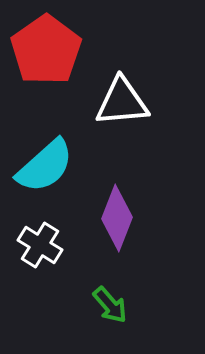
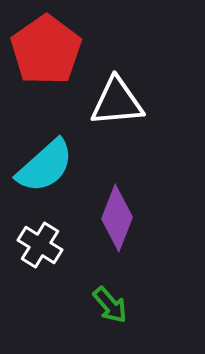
white triangle: moved 5 px left
